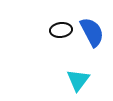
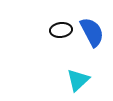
cyan triangle: rotated 10 degrees clockwise
